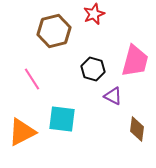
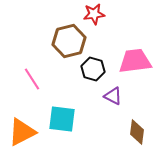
red star: rotated 15 degrees clockwise
brown hexagon: moved 15 px right, 10 px down
pink trapezoid: rotated 112 degrees counterclockwise
brown diamond: moved 3 px down
